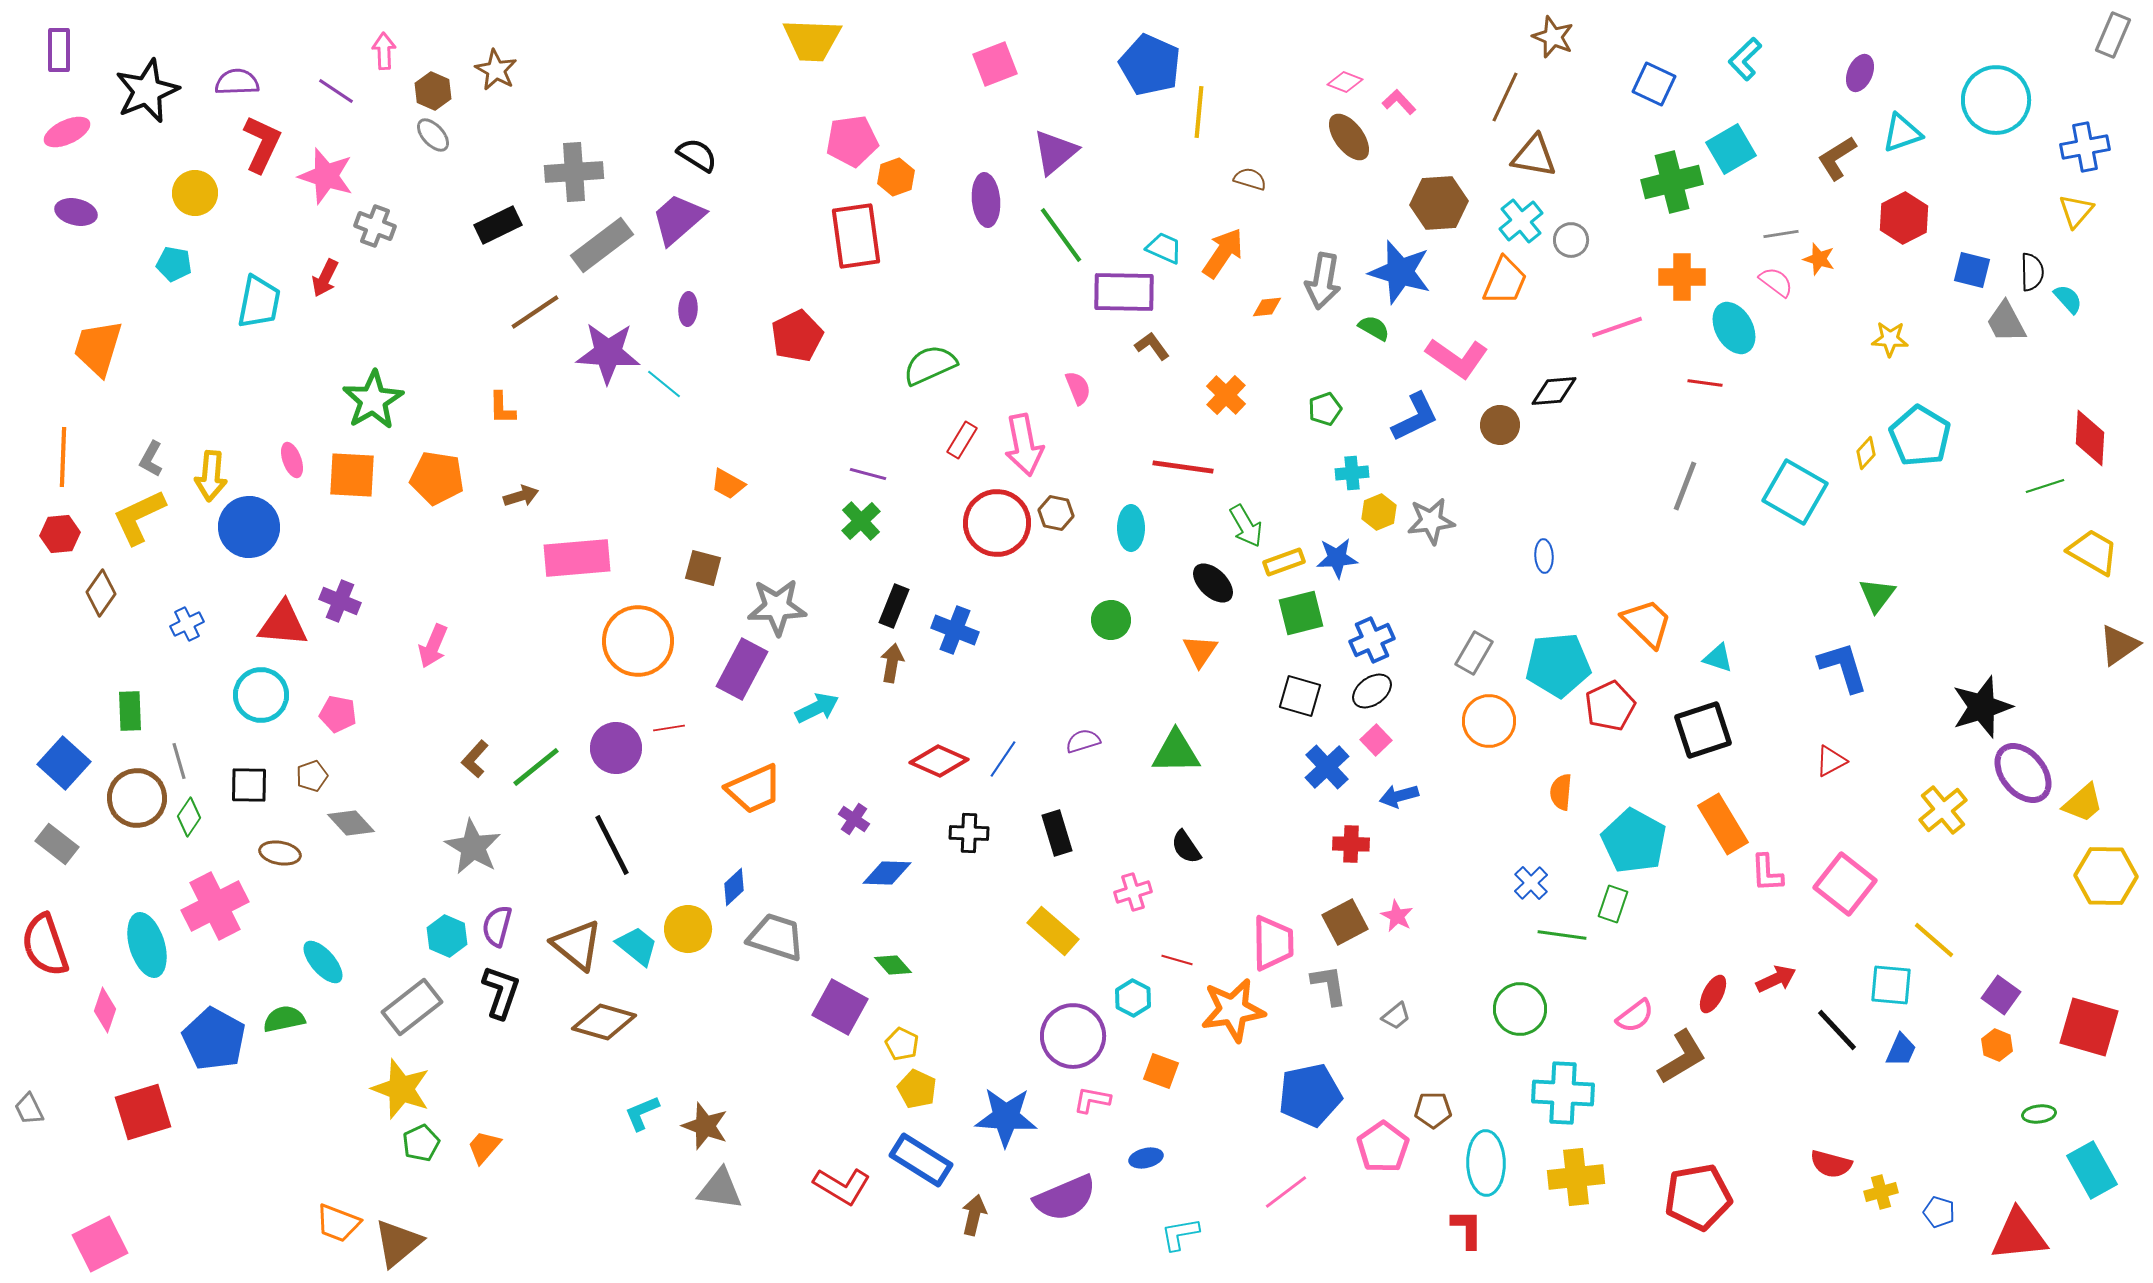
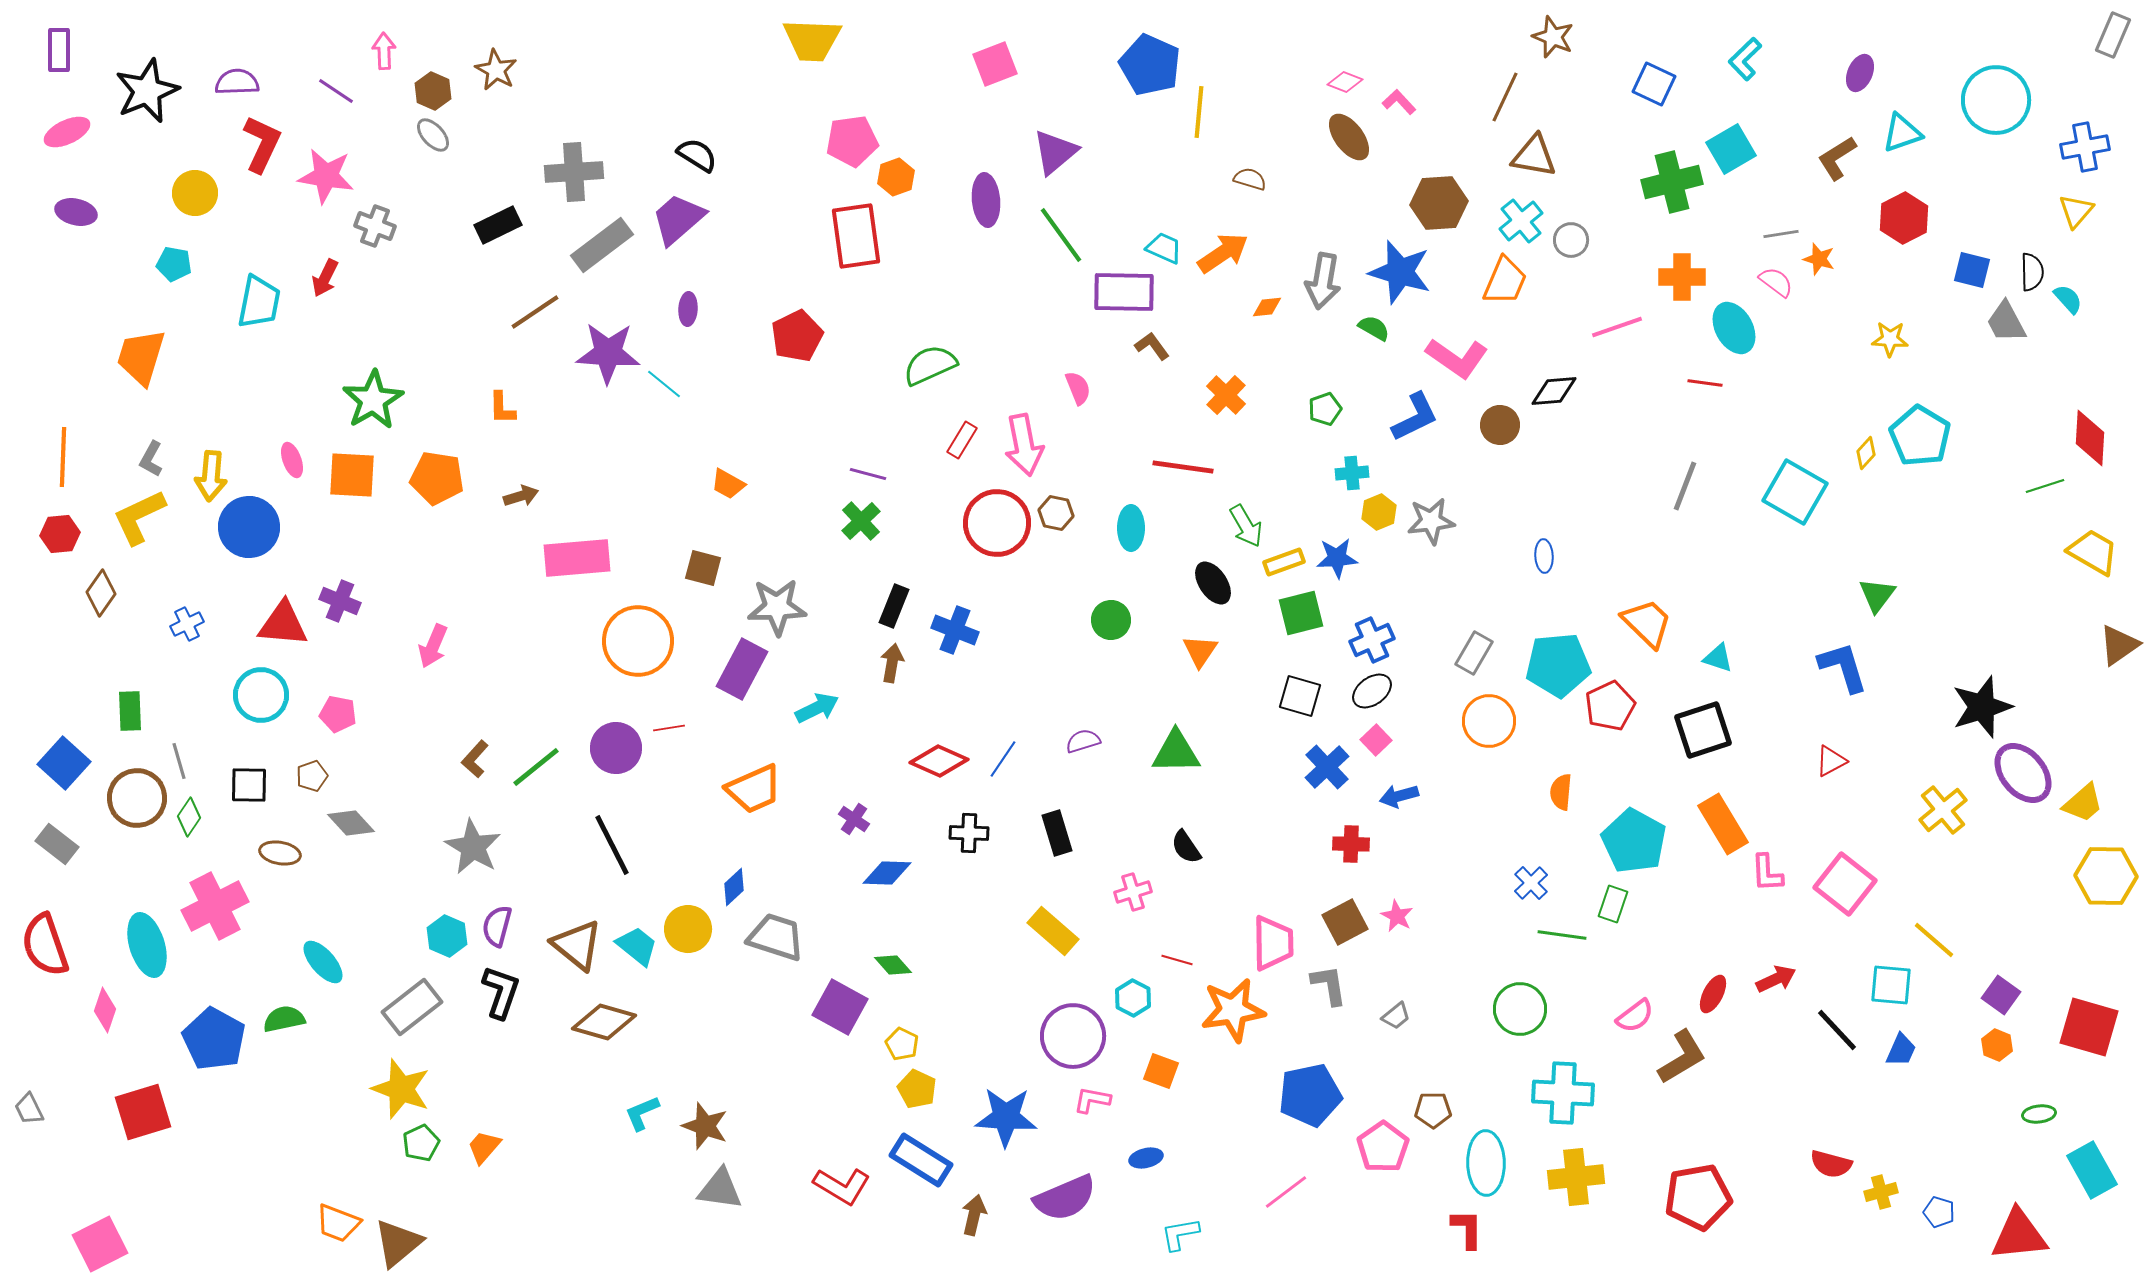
pink star at (326, 176): rotated 8 degrees counterclockwise
orange arrow at (1223, 253): rotated 22 degrees clockwise
orange trapezoid at (98, 348): moved 43 px right, 9 px down
black ellipse at (1213, 583): rotated 12 degrees clockwise
